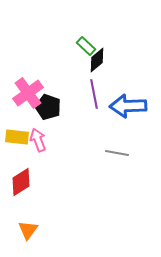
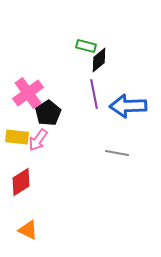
green rectangle: rotated 30 degrees counterclockwise
black diamond: moved 2 px right
black pentagon: moved 6 px down; rotated 20 degrees clockwise
pink arrow: rotated 125 degrees counterclockwise
orange triangle: rotated 40 degrees counterclockwise
